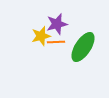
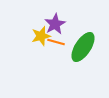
purple star: moved 2 px left; rotated 15 degrees counterclockwise
orange line: rotated 18 degrees clockwise
